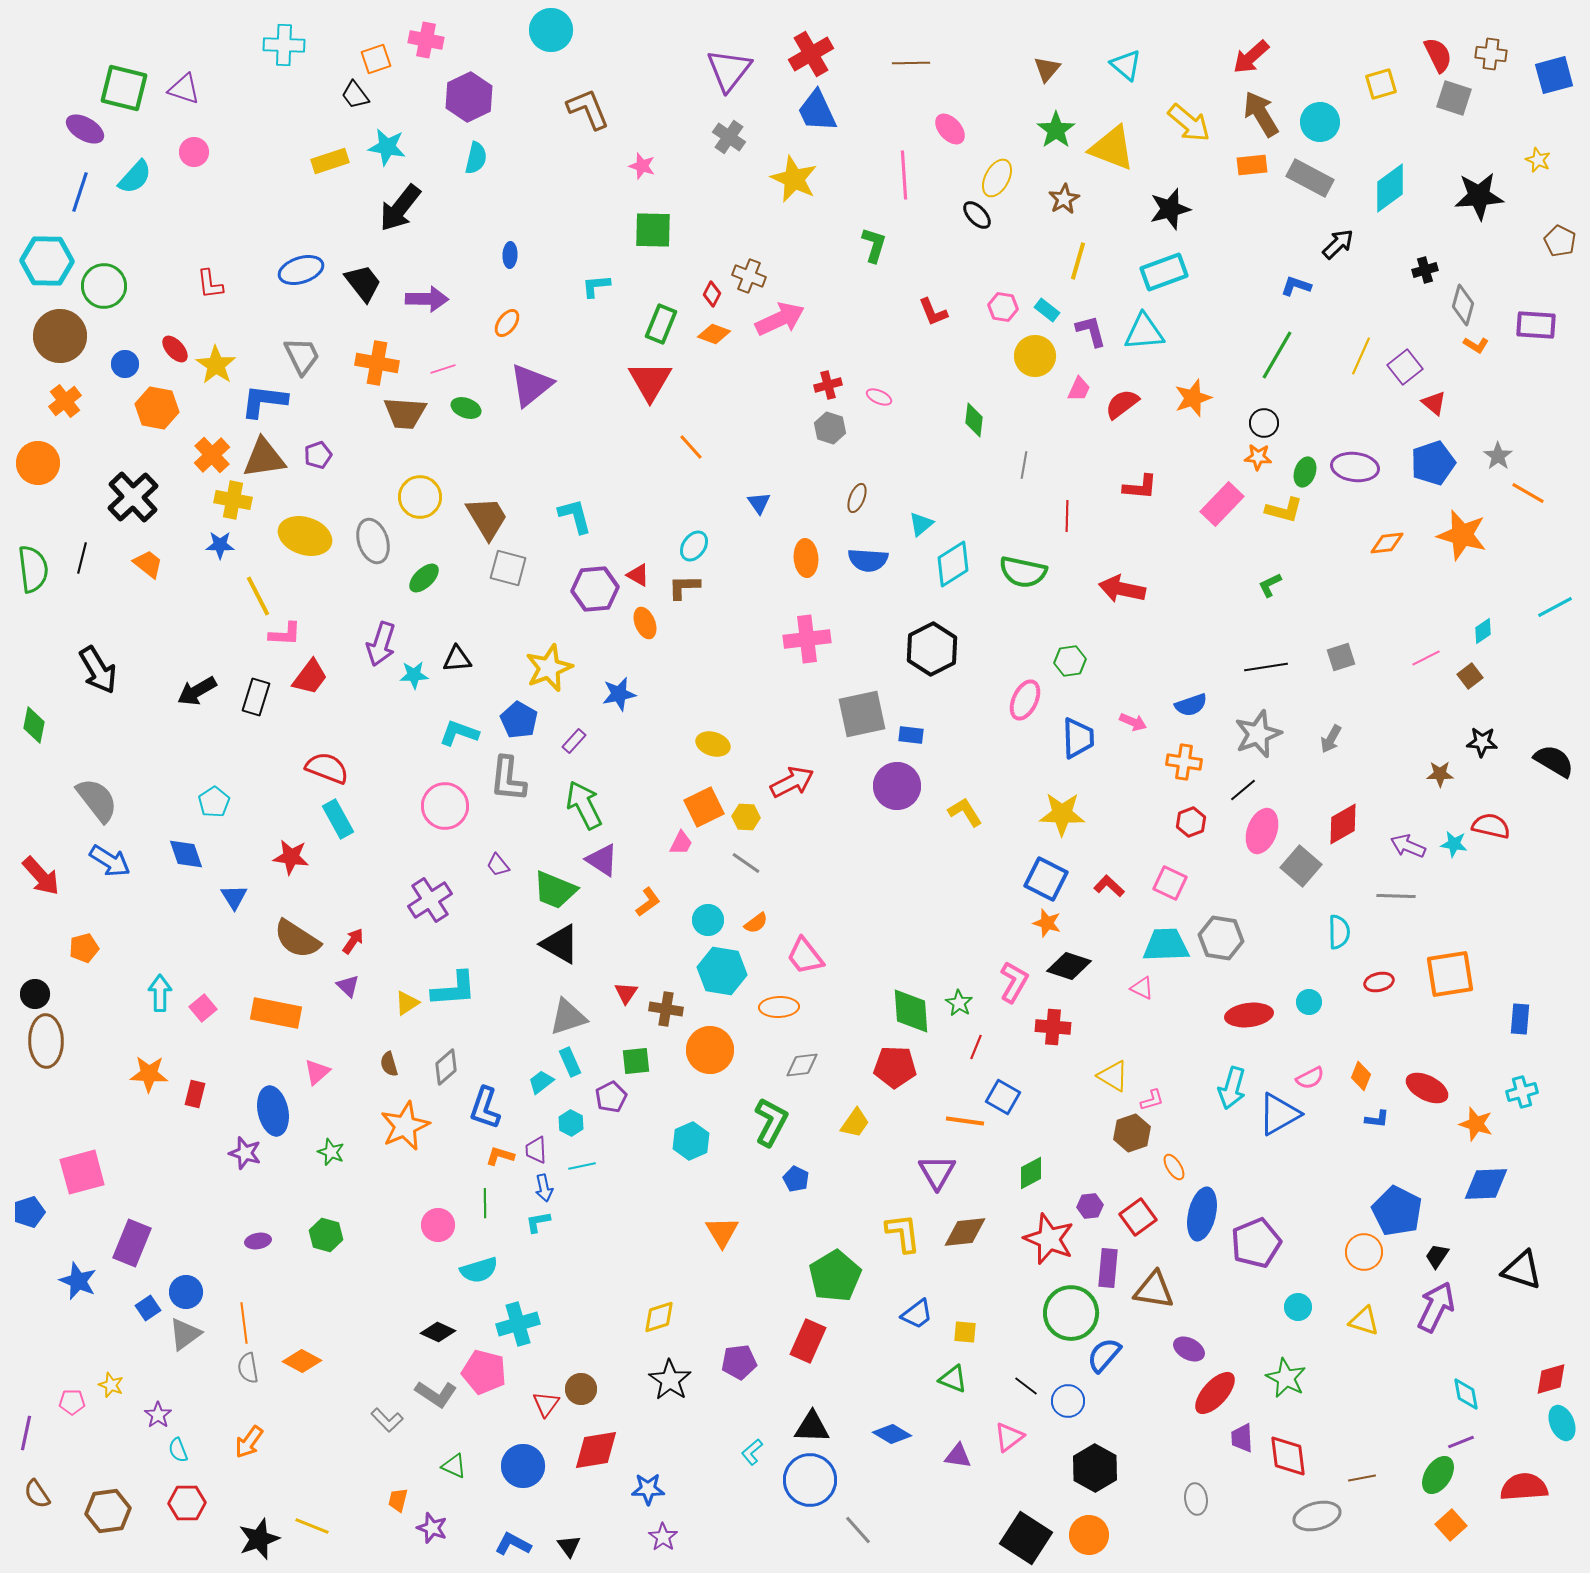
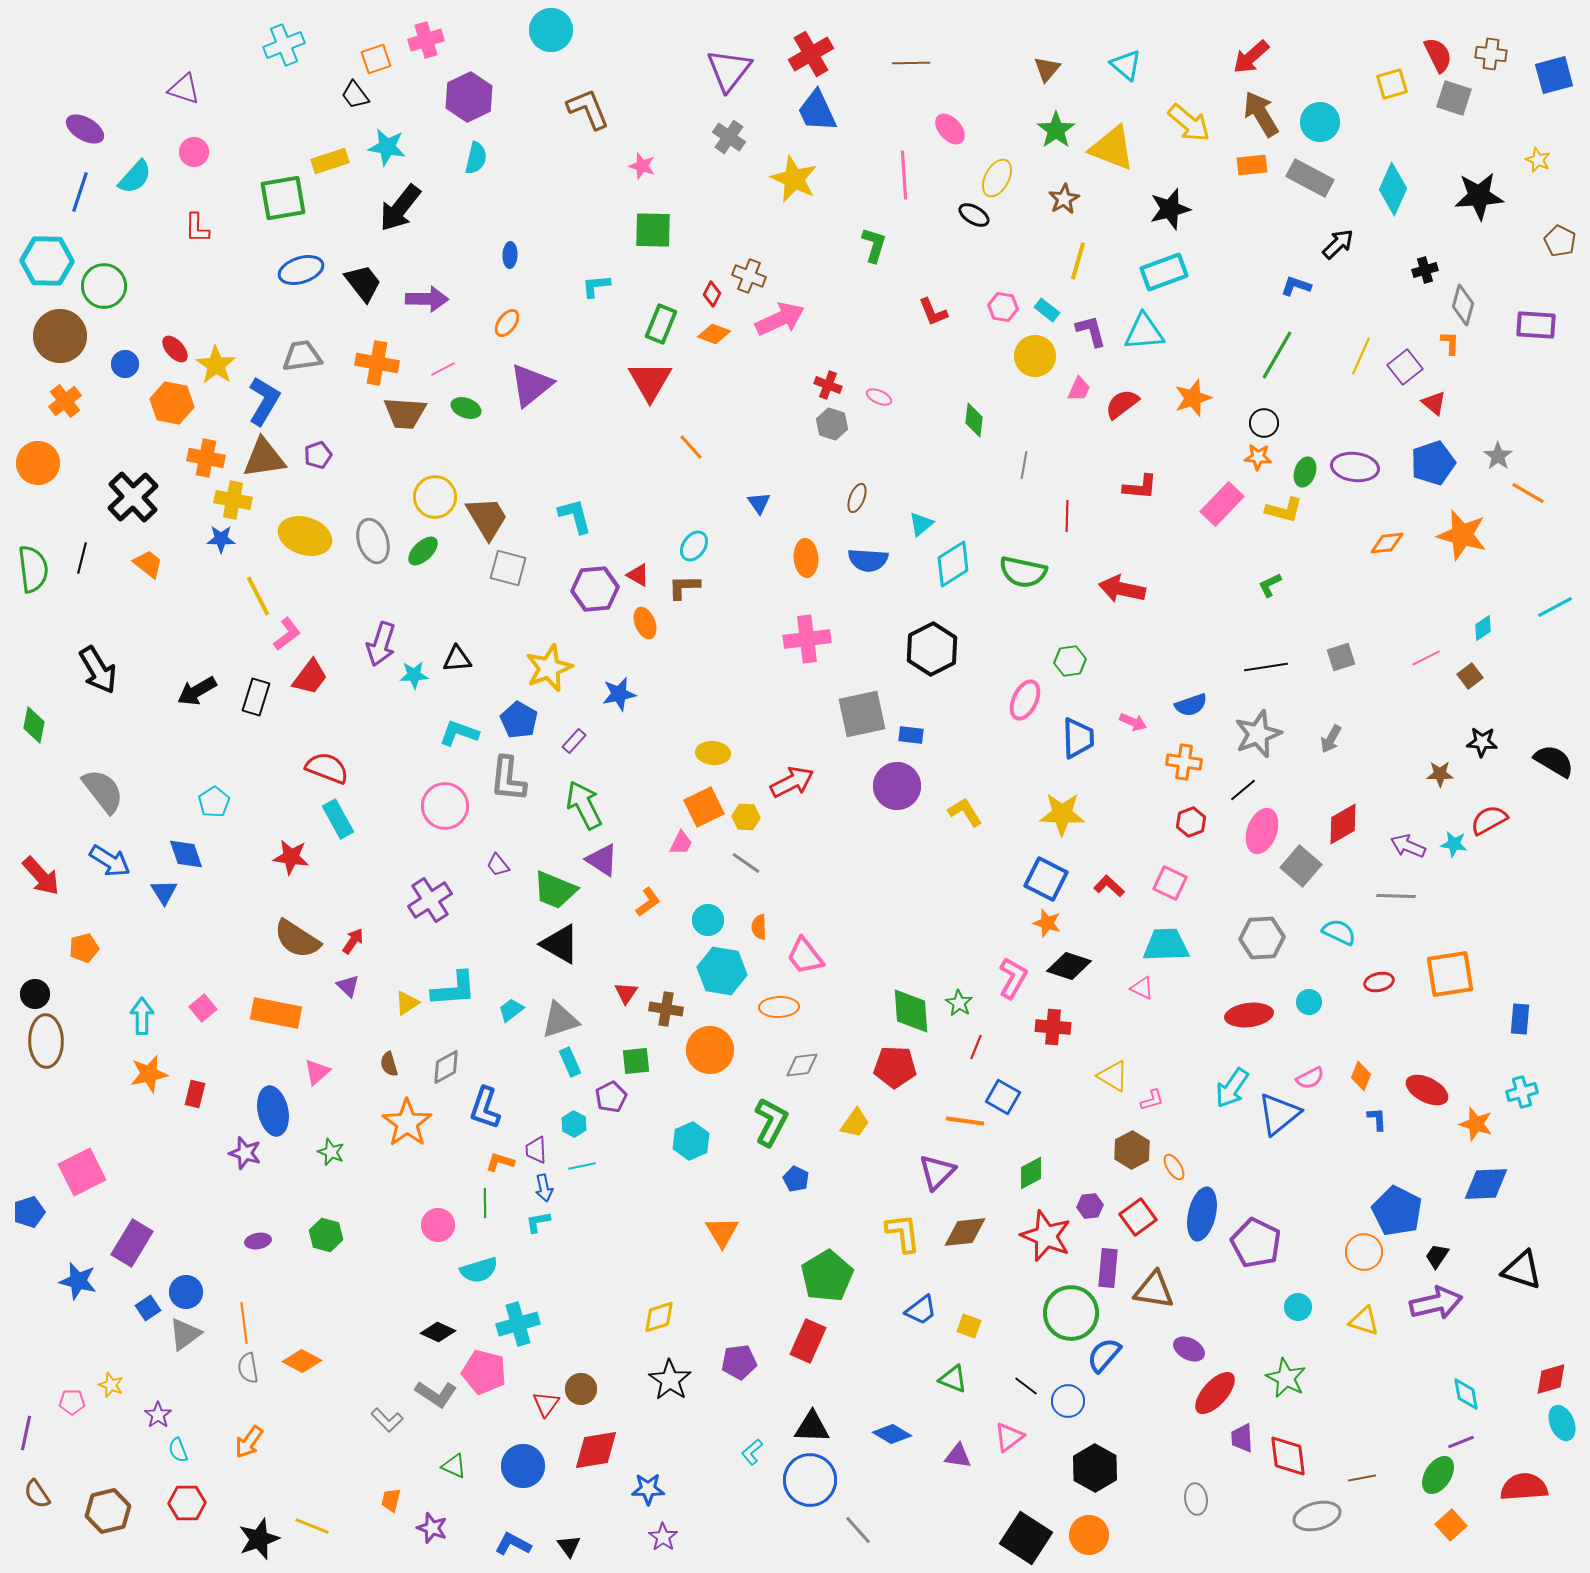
pink cross at (426, 40): rotated 28 degrees counterclockwise
cyan cross at (284, 45): rotated 24 degrees counterclockwise
yellow square at (1381, 84): moved 11 px right
green square at (124, 88): moved 159 px right, 110 px down; rotated 24 degrees counterclockwise
cyan diamond at (1390, 188): moved 3 px right, 1 px down; rotated 30 degrees counterclockwise
black ellipse at (977, 215): moved 3 px left; rotated 16 degrees counterclockwise
red L-shape at (210, 284): moved 13 px left, 56 px up; rotated 8 degrees clockwise
orange L-shape at (1476, 345): moved 26 px left, 2 px up; rotated 120 degrees counterclockwise
gray trapezoid at (302, 356): rotated 72 degrees counterclockwise
pink line at (443, 369): rotated 10 degrees counterclockwise
red cross at (828, 385): rotated 36 degrees clockwise
blue L-shape at (264, 401): rotated 114 degrees clockwise
orange hexagon at (157, 408): moved 15 px right, 5 px up
gray hexagon at (830, 428): moved 2 px right, 4 px up
orange cross at (212, 455): moved 6 px left, 3 px down; rotated 36 degrees counterclockwise
yellow circle at (420, 497): moved 15 px right
blue star at (220, 545): moved 1 px right, 6 px up
green ellipse at (424, 578): moved 1 px left, 27 px up
cyan diamond at (1483, 631): moved 3 px up
pink L-shape at (285, 634): moved 2 px right; rotated 40 degrees counterclockwise
yellow ellipse at (713, 744): moved 9 px down; rotated 12 degrees counterclockwise
gray semicircle at (97, 800): moved 6 px right, 9 px up
red semicircle at (1491, 826): moved 2 px left, 6 px up; rotated 42 degrees counterclockwise
blue triangle at (234, 897): moved 70 px left, 5 px up
orange semicircle at (756, 923): moved 3 px right, 4 px down; rotated 125 degrees clockwise
cyan semicircle at (1339, 932): rotated 64 degrees counterclockwise
gray hexagon at (1221, 938): moved 41 px right; rotated 12 degrees counterclockwise
pink L-shape at (1014, 982): moved 1 px left, 4 px up
cyan arrow at (160, 993): moved 18 px left, 23 px down
gray triangle at (568, 1017): moved 8 px left, 3 px down
gray diamond at (446, 1067): rotated 12 degrees clockwise
orange star at (149, 1074): rotated 15 degrees counterclockwise
cyan trapezoid at (541, 1082): moved 30 px left, 72 px up
cyan arrow at (1232, 1088): rotated 18 degrees clockwise
red ellipse at (1427, 1088): moved 2 px down
blue triangle at (1279, 1114): rotated 9 degrees counterclockwise
blue L-shape at (1377, 1119): rotated 100 degrees counterclockwise
cyan hexagon at (571, 1123): moved 3 px right, 1 px down
orange star at (405, 1126): moved 2 px right, 3 px up; rotated 12 degrees counterclockwise
brown hexagon at (1132, 1133): moved 17 px down; rotated 9 degrees counterclockwise
orange L-shape at (500, 1156): moved 6 px down
pink square at (82, 1172): rotated 12 degrees counterclockwise
purple triangle at (937, 1172): rotated 15 degrees clockwise
red star at (1049, 1239): moved 3 px left, 3 px up
purple rectangle at (132, 1243): rotated 9 degrees clockwise
purple pentagon at (1256, 1243): rotated 24 degrees counterclockwise
green pentagon at (835, 1276): moved 8 px left
blue star at (78, 1281): rotated 9 degrees counterclockwise
purple arrow at (1436, 1307): moved 4 px up; rotated 51 degrees clockwise
blue trapezoid at (917, 1314): moved 4 px right, 4 px up
yellow square at (965, 1332): moved 4 px right, 6 px up; rotated 15 degrees clockwise
orange trapezoid at (398, 1500): moved 7 px left
brown hexagon at (108, 1511): rotated 6 degrees counterclockwise
